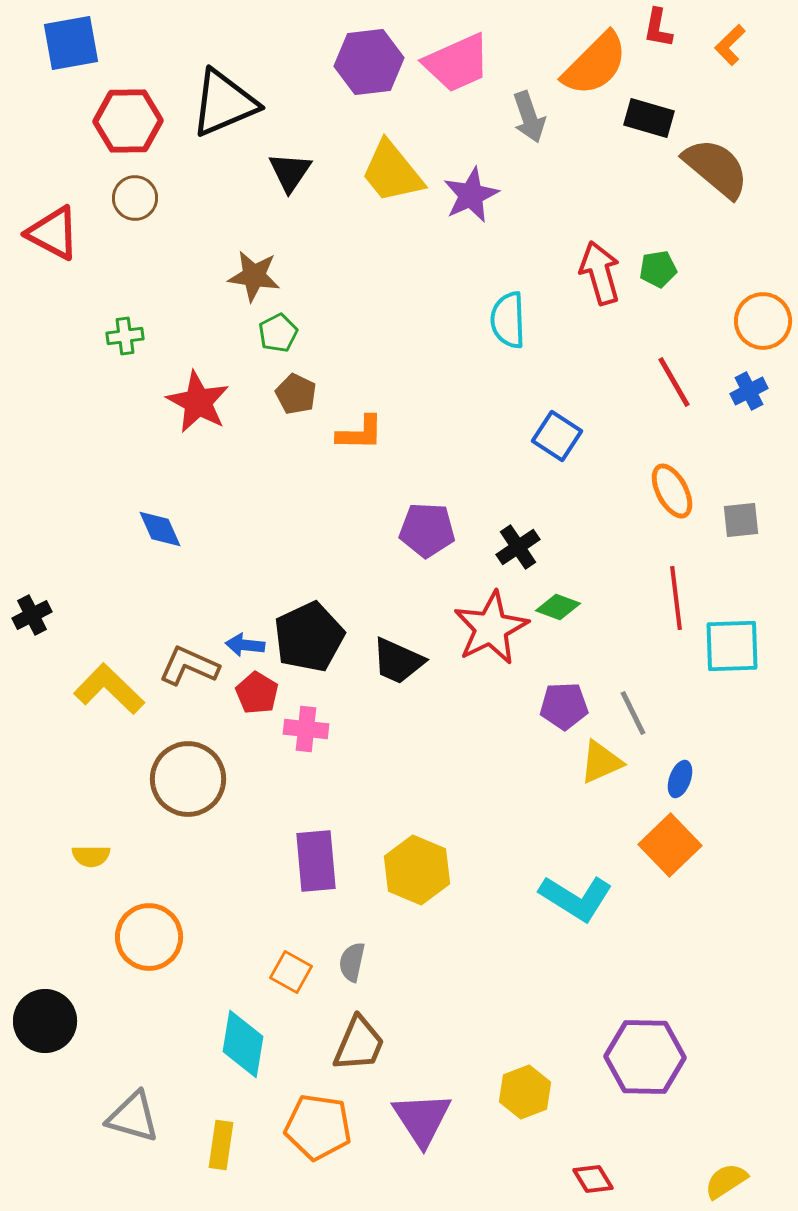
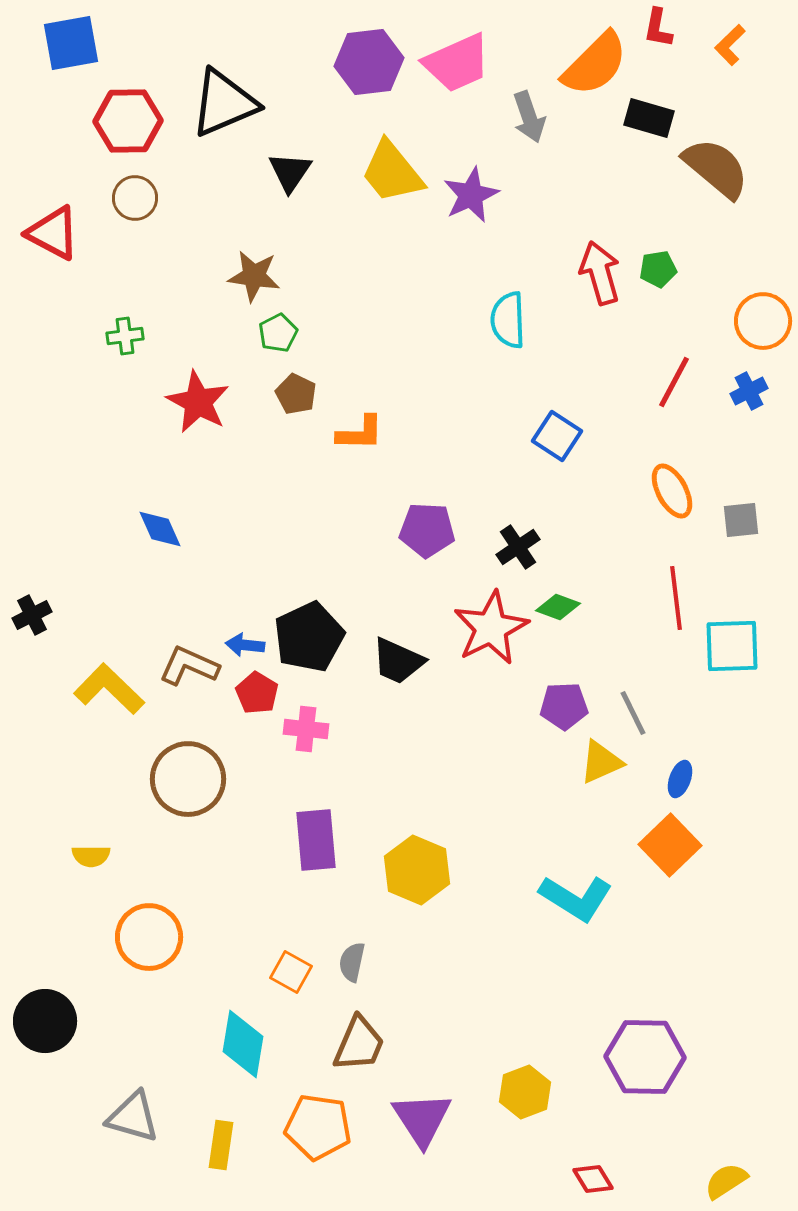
red line at (674, 382): rotated 58 degrees clockwise
purple rectangle at (316, 861): moved 21 px up
